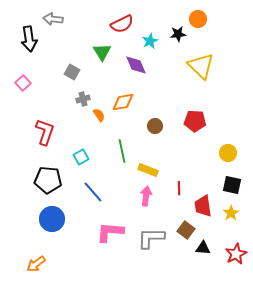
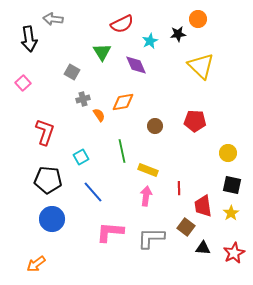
brown square: moved 3 px up
red star: moved 2 px left, 1 px up
